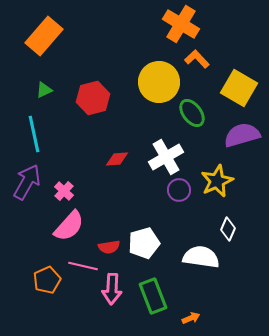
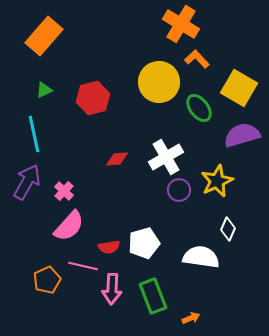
green ellipse: moved 7 px right, 5 px up
